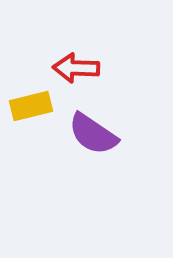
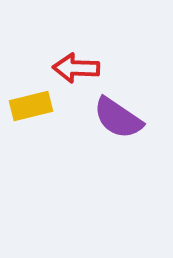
purple semicircle: moved 25 px right, 16 px up
